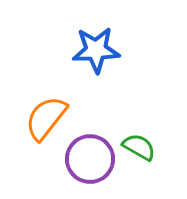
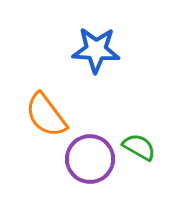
blue star: rotated 6 degrees clockwise
orange semicircle: moved 3 px up; rotated 75 degrees counterclockwise
